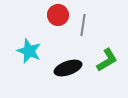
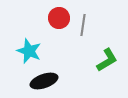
red circle: moved 1 px right, 3 px down
black ellipse: moved 24 px left, 13 px down
